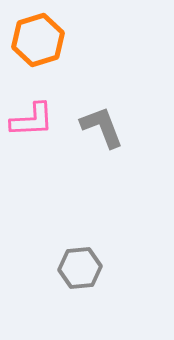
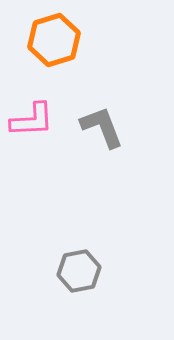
orange hexagon: moved 16 px right
gray hexagon: moved 1 px left, 3 px down; rotated 6 degrees counterclockwise
